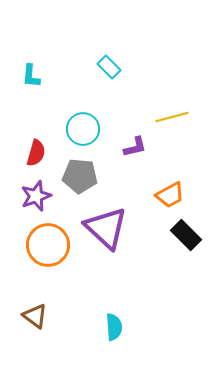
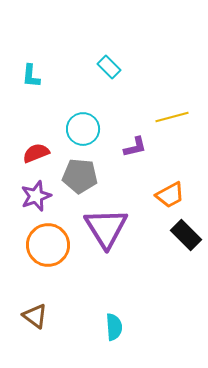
red semicircle: rotated 128 degrees counterclockwise
purple triangle: rotated 15 degrees clockwise
